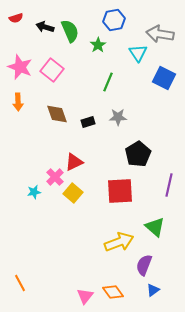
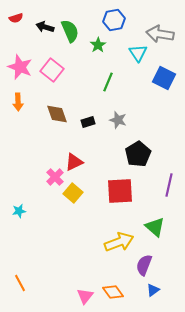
gray star: moved 3 px down; rotated 18 degrees clockwise
cyan star: moved 15 px left, 19 px down
